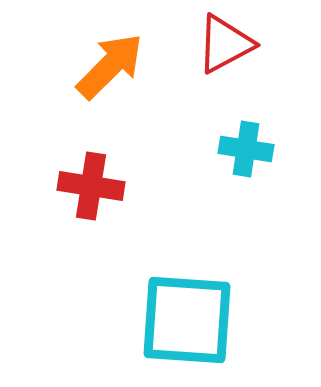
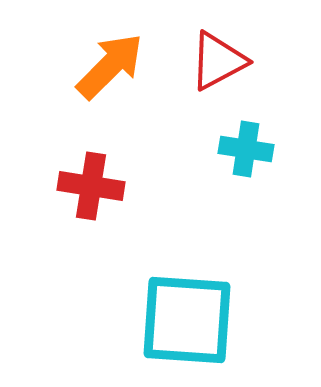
red triangle: moved 7 px left, 17 px down
